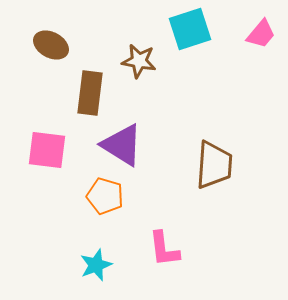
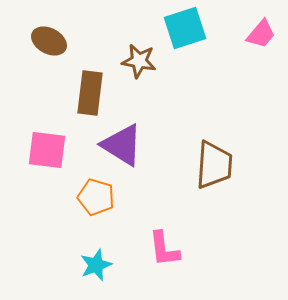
cyan square: moved 5 px left, 1 px up
brown ellipse: moved 2 px left, 4 px up
orange pentagon: moved 9 px left, 1 px down
